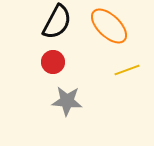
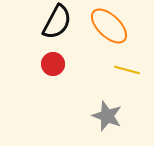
red circle: moved 2 px down
yellow line: rotated 35 degrees clockwise
gray star: moved 40 px right, 15 px down; rotated 16 degrees clockwise
